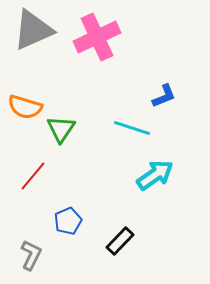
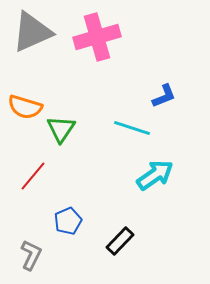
gray triangle: moved 1 px left, 2 px down
pink cross: rotated 9 degrees clockwise
